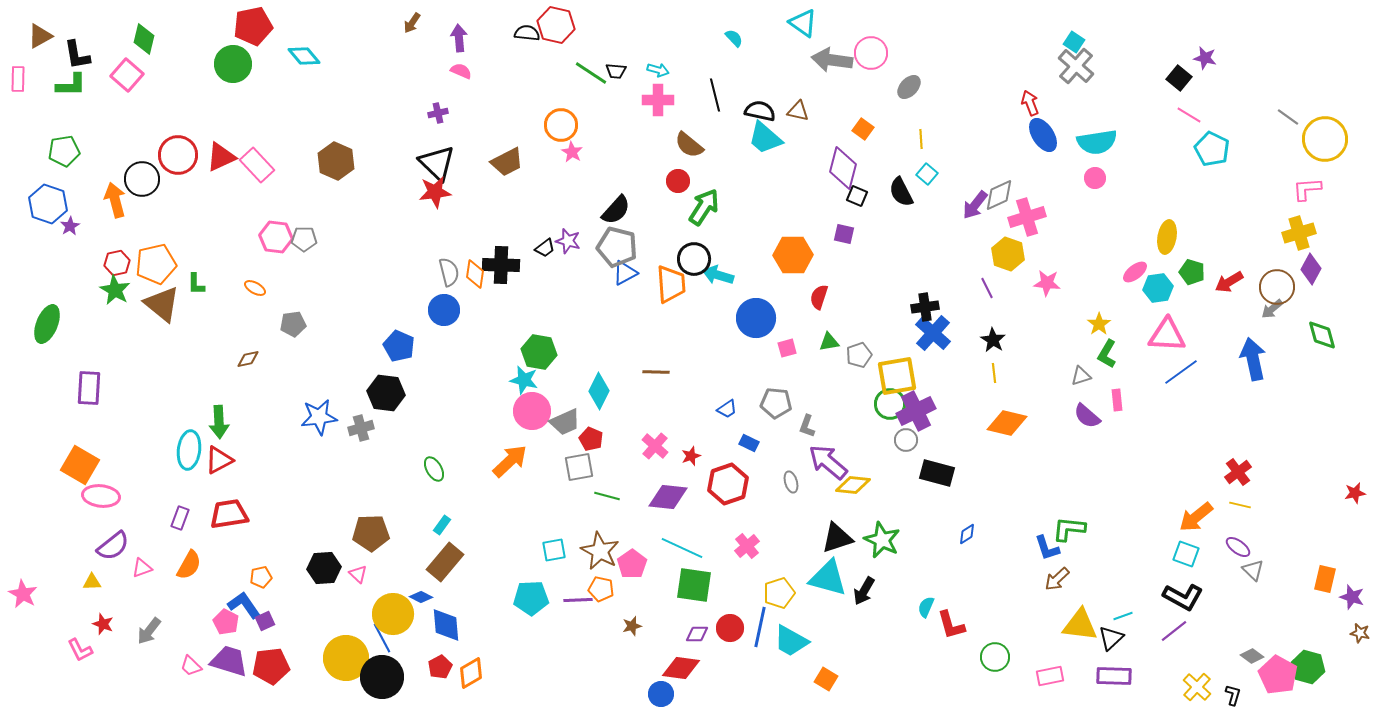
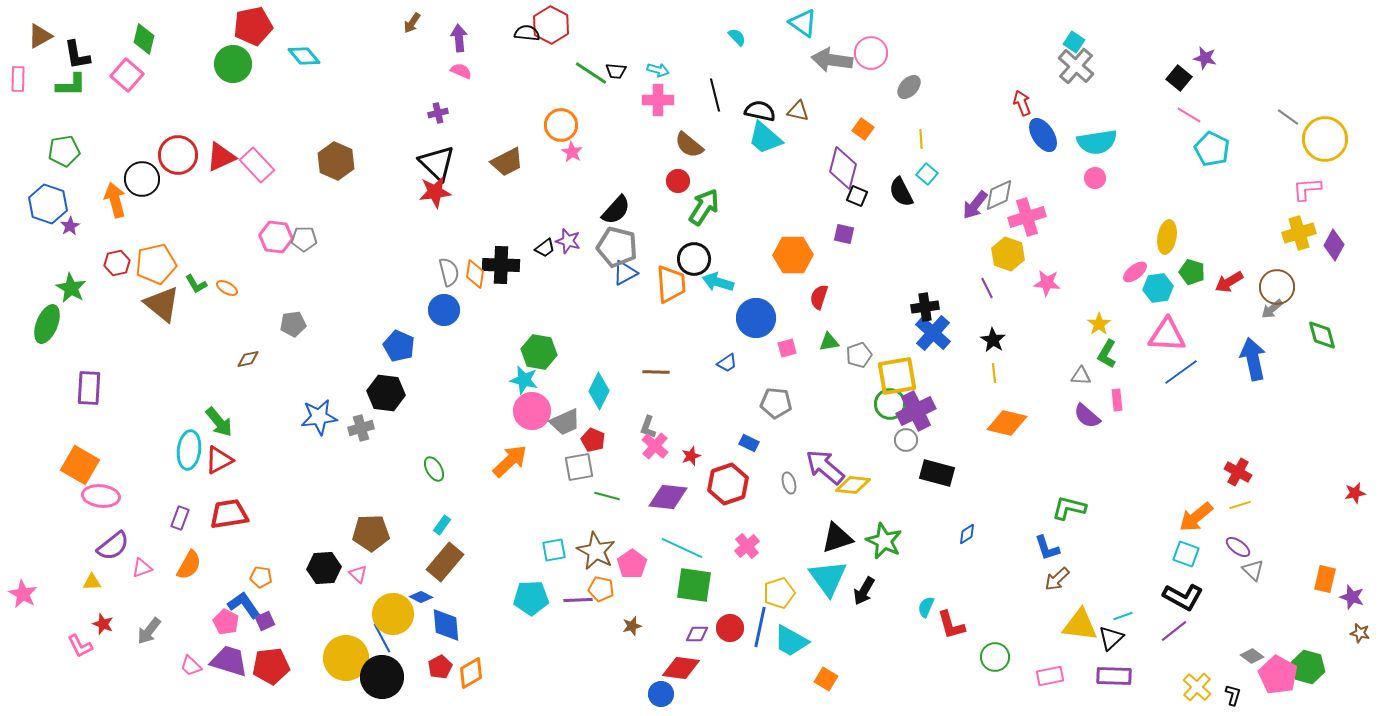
red hexagon at (556, 25): moved 5 px left; rotated 15 degrees clockwise
cyan semicircle at (734, 38): moved 3 px right, 1 px up
red arrow at (1030, 103): moved 8 px left
purple diamond at (1311, 269): moved 23 px right, 24 px up
cyan arrow at (718, 275): moved 7 px down
green L-shape at (196, 284): rotated 30 degrees counterclockwise
orange ellipse at (255, 288): moved 28 px left
green star at (115, 290): moved 44 px left, 2 px up
gray triangle at (1081, 376): rotated 20 degrees clockwise
blue trapezoid at (727, 409): moved 46 px up
green arrow at (219, 422): rotated 36 degrees counterclockwise
gray L-shape at (807, 426): moved 159 px left, 1 px down
red pentagon at (591, 439): moved 2 px right, 1 px down
purple arrow at (828, 462): moved 3 px left, 5 px down
red cross at (1238, 472): rotated 24 degrees counterclockwise
gray ellipse at (791, 482): moved 2 px left, 1 px down
yellow line at (1240, 505): rotated 30 degrees counterclockwise
green L-shape at (1069, 529): moved 21 px up; rotated 8 degrees clockwise
green star at (882, 540): moved 2 px right, 1 px down
brown star at (600, 551): moved 4 px left
orange pentagon at (261, 577): rotated 20 degrees clockwise
cyan triangle at (828, 578): rotated 39 degrees clockwise
pink L-shape at (80, 650): moved 4 px up
